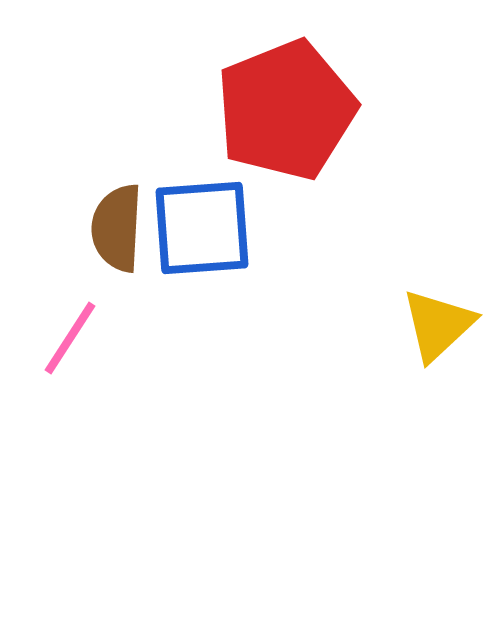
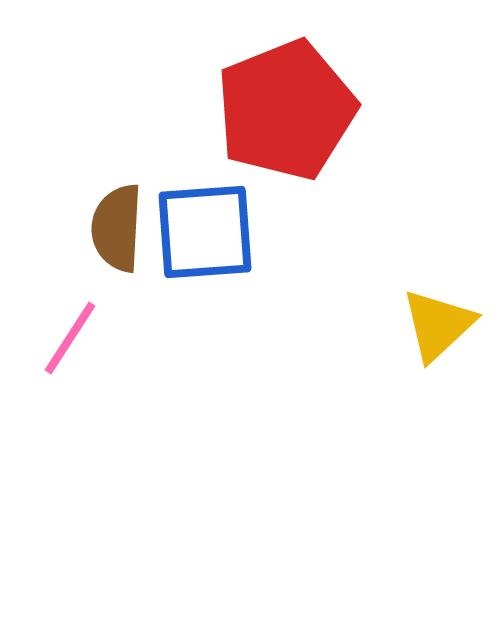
blue square: moved 3 px right, 4 px down
